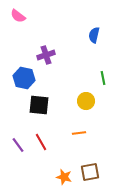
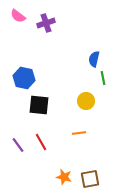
blue semicircle: moved 24 px down
purple cross: moved 32 px up
brown square: moved 7 px down
